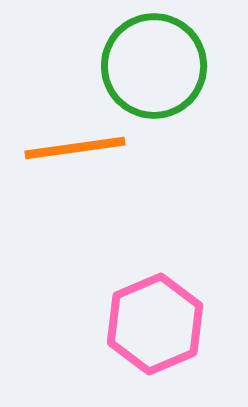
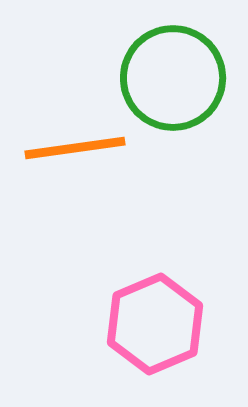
green circle: moved 19 px right, 12 px down
